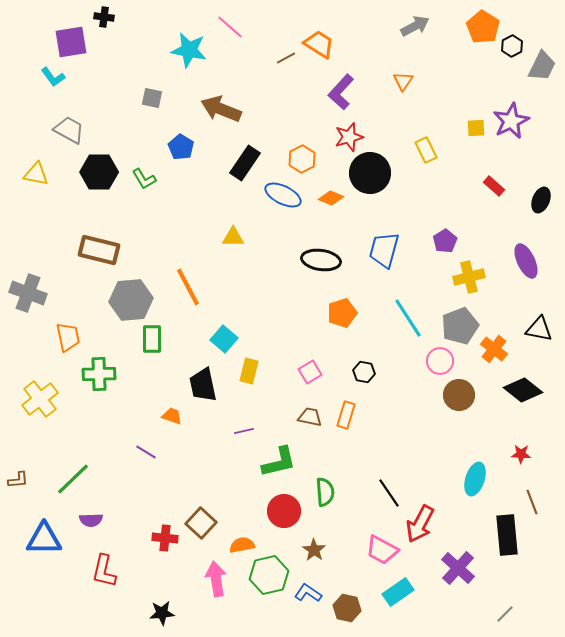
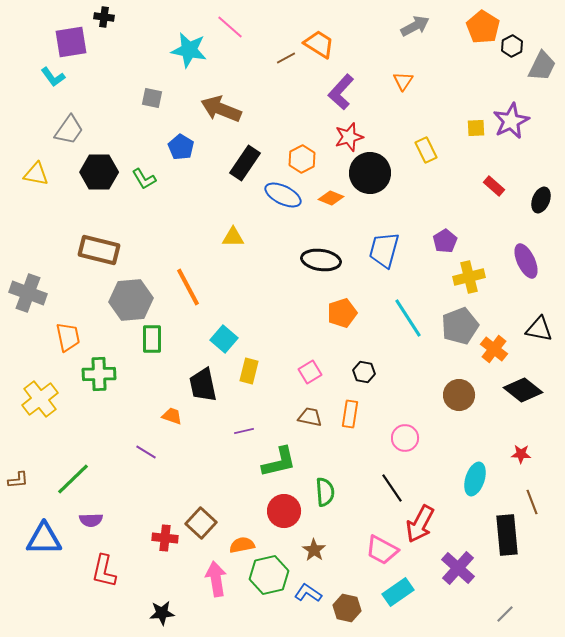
gray trapezoid at (69, 130): rotated 96 degrees clockwise
pink circle at (440, 361): moved 35 px left, 77 px down
orange rectangle at (346, 415): moved 4 px right, 1 px up; rotated 8 degrees counterclockwise
black line at (389, 493): moved 3 px right, 5 px up
